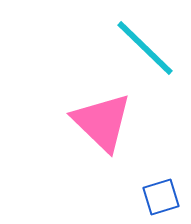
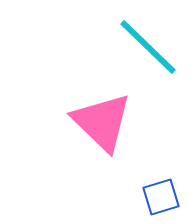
cyan line: moved 3 px right, 1 px up
